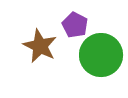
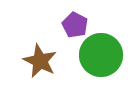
brown star: moved 15 px down
